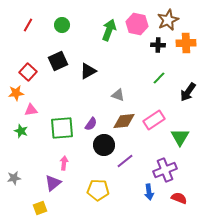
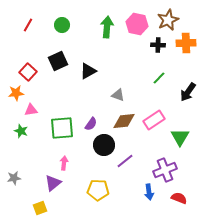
green arrow: moved 2 px left, 3 px up; rotated 15 degrees counterclockwise
